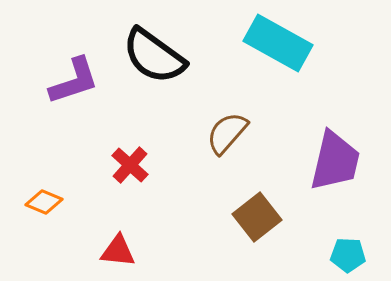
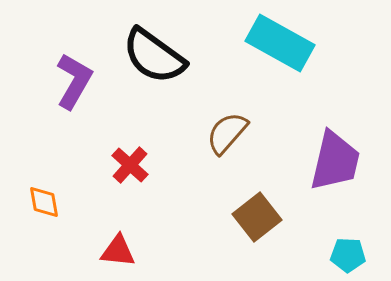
cyan rectangle: moved 2 px right
purple L-shape: rotated 42 degrees counterclockwise
orange diamond: rotated 57 degrees clockwise
